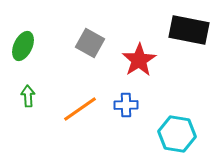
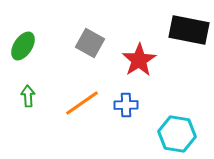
green ellipse: rotated 8 degrees clockwise
orange line: moved 2 px right, 6 px up
